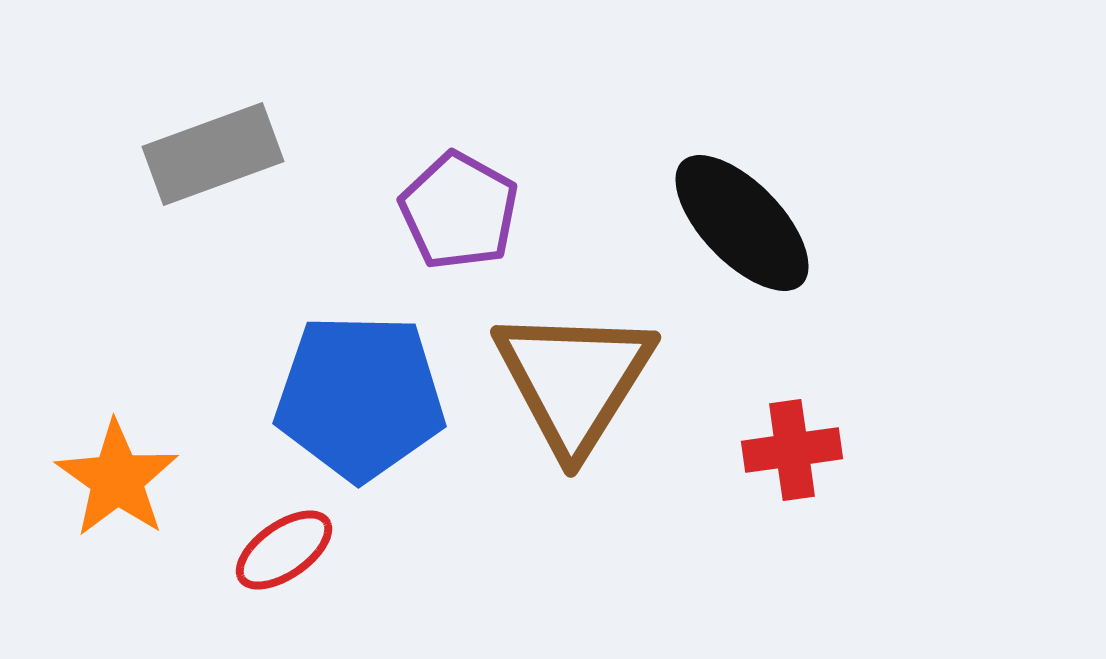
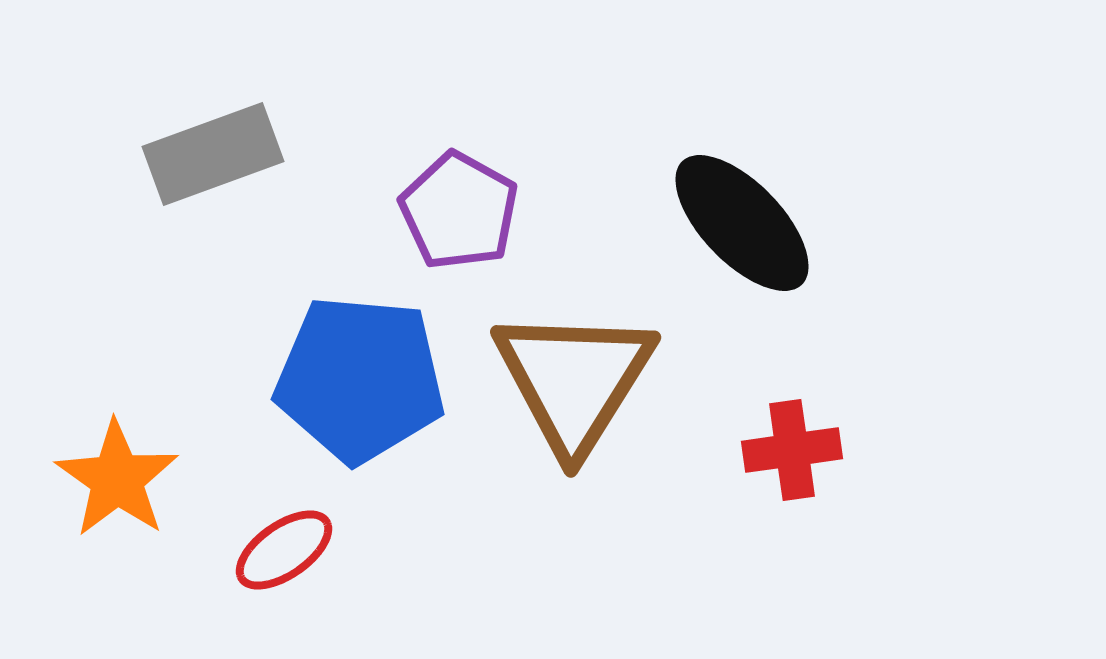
blue pentagon: moved 18 px up; rotated 4 degrees clockwise
